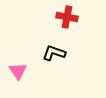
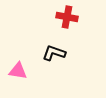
pink triangle: rotated 48 degrees counterclockwise
